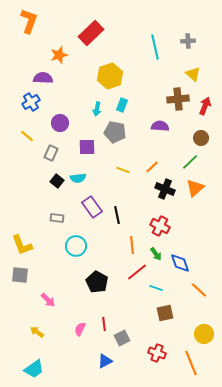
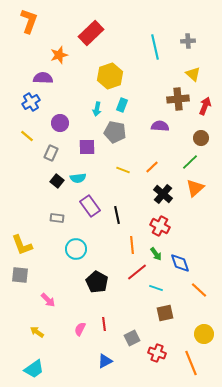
black cross at (165, 189): moved 2 px left, 5 px down; rotated 18 degrees clockwise
purple rectangle at (92, 207): moved 2 px left, 1 px up
cyan circle at (76, 246): moved 3 px down
gray square at (122, 338): moved 10 px right
